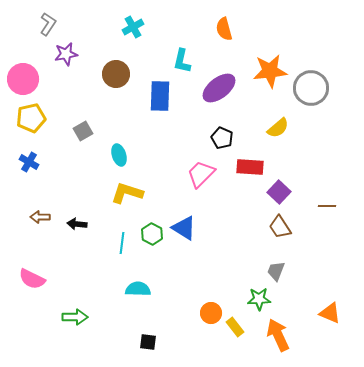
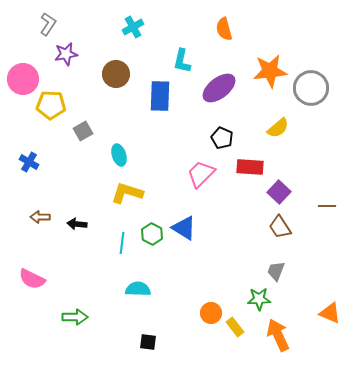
yellow pentagon: moved 20 px right, 13 px up; rotated 16 degrees clockwise
